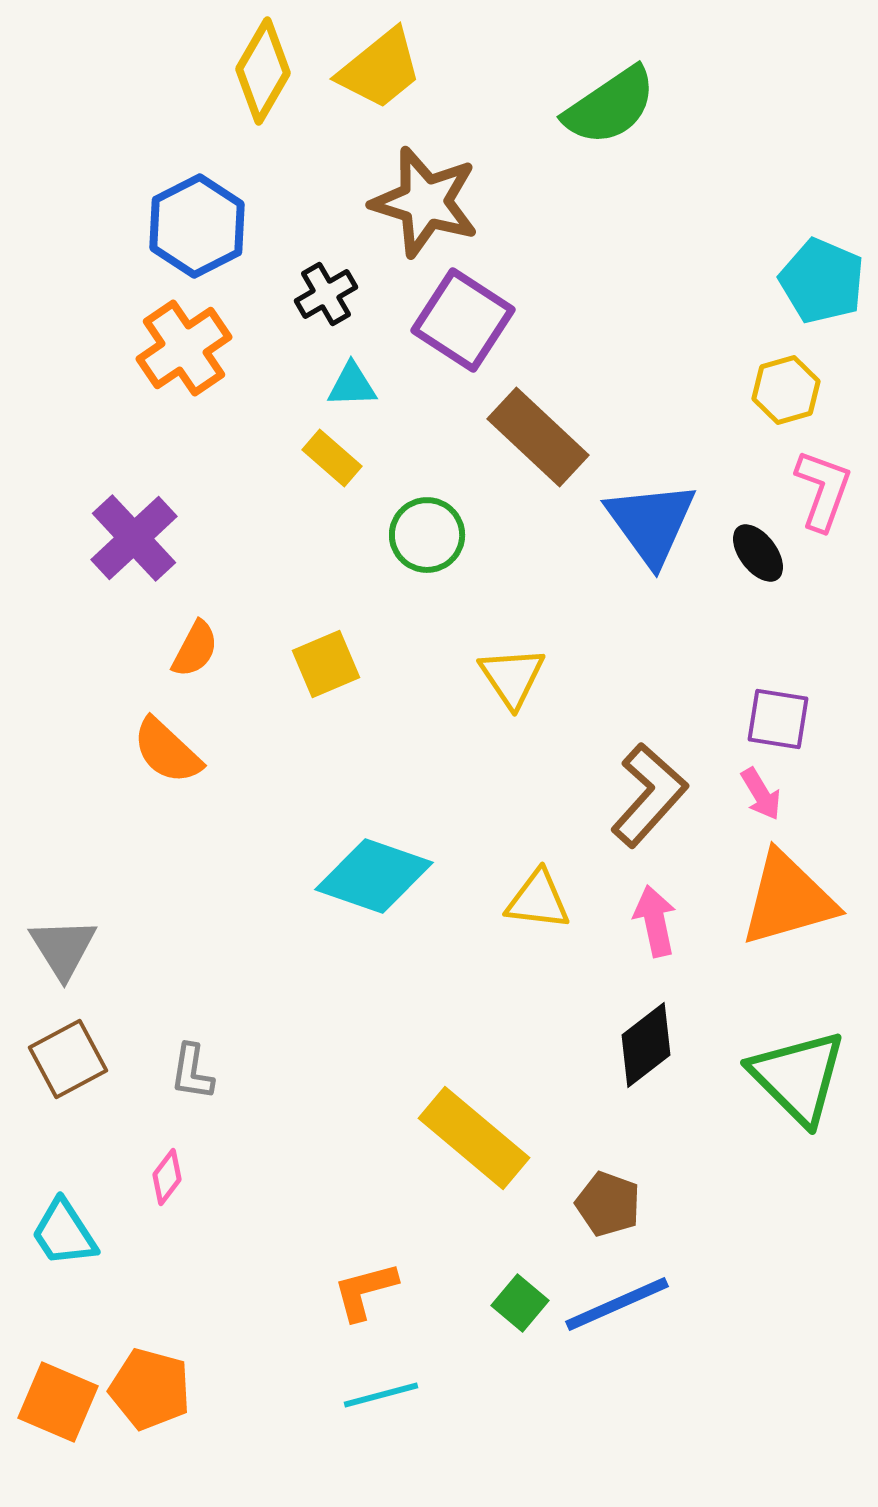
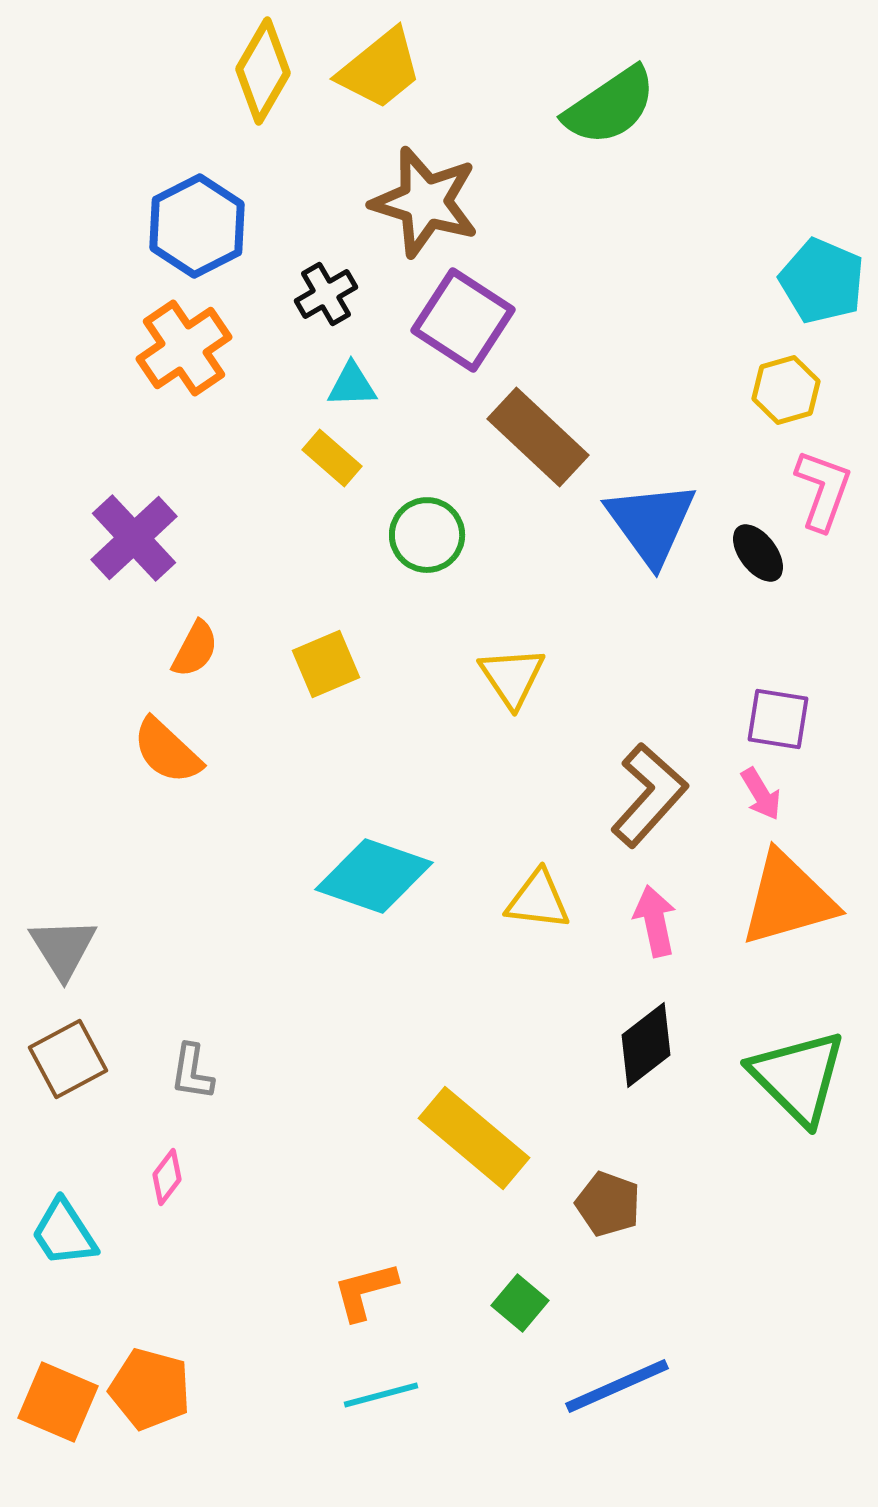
blue line at (617, 1304): moved 82 px down
